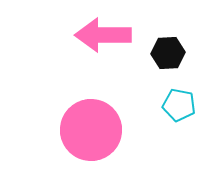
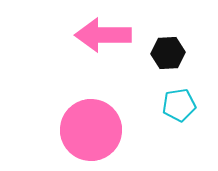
cyan pentagon: rotated 20 degrees counterclockwise
